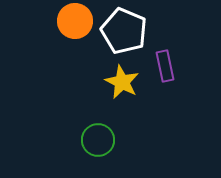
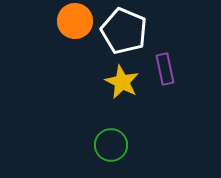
purple rectangle: moved 3 px down
green circle: moved 13 px right, 5 px down
